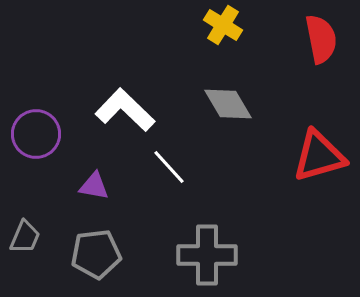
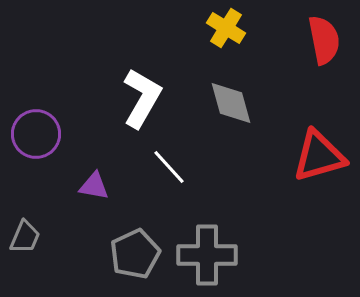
yellow cross: moved 3 px right, 3 px down
red semicircle: moved 3 px right, 1 px down
gray diamond: moved 3 px right, 1 px up; rotated 15 degrees clockwise
white L-shape: moved 17 px right, 12 px up; rotated 76 degrees clockwise
gray pentagon: moved 39 px right; rotated 18 degrees counterclockwise
